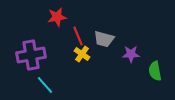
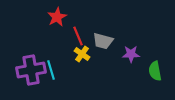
red star: rotated 18 degrees counterclockwise
gray trapezoid: moved 1 px left, 2 px down
purple cross: moved 15 px down
cyan line: moved 6 px right, 15 px up; rotated 24 degrees clockwise
